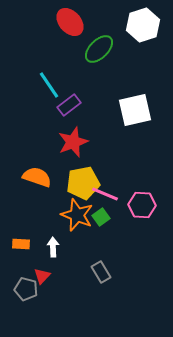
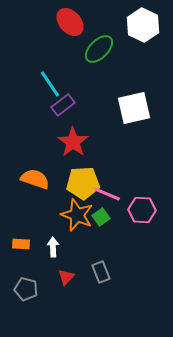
white hexagon: rotated 16 degrees counterclockwise
cyan line: moved 1 px right, 1 px up
purple rectangle: moved 6 px left
white square: moved 1 px left, 2 px up
red star: rotated 16 degrees counterclockwise
orange semicircle: moved 2 px left, 2 px down
yellow pentagon: rotated 8 degrees clockwise
pink line: moved 2 px right
pink hexagon: moved 5 px down
gray rectangle: rotated 10 degrees clockwise
red triangle: moved 24 px right, 1 px down
